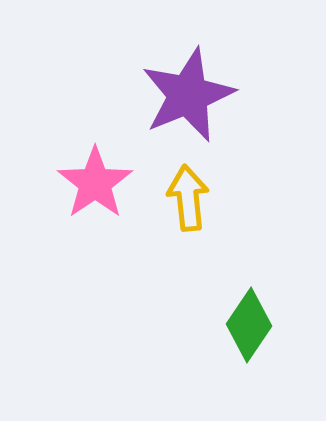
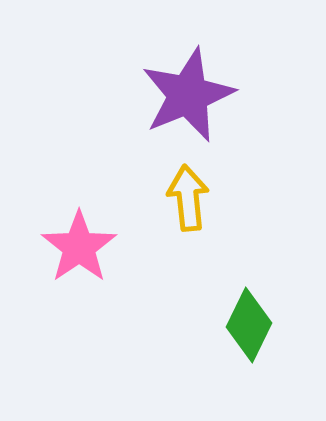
pink star: moved 16 px left, 64 px down
green diamond: rotated 8 degrees counterclockwise
